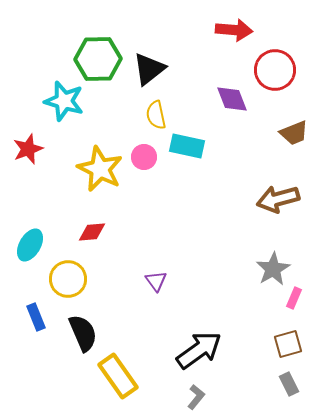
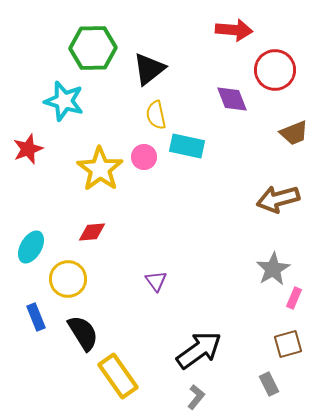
green hexagon: moved 5 px left, 11 px up
yellow star: rotated 9 degrees clockwise
cyan ellipse: moved 1 px right, 2 px down
black semicircle: rotated 9 degrees counterclockwise
gray rectangle: moved 20 px left
